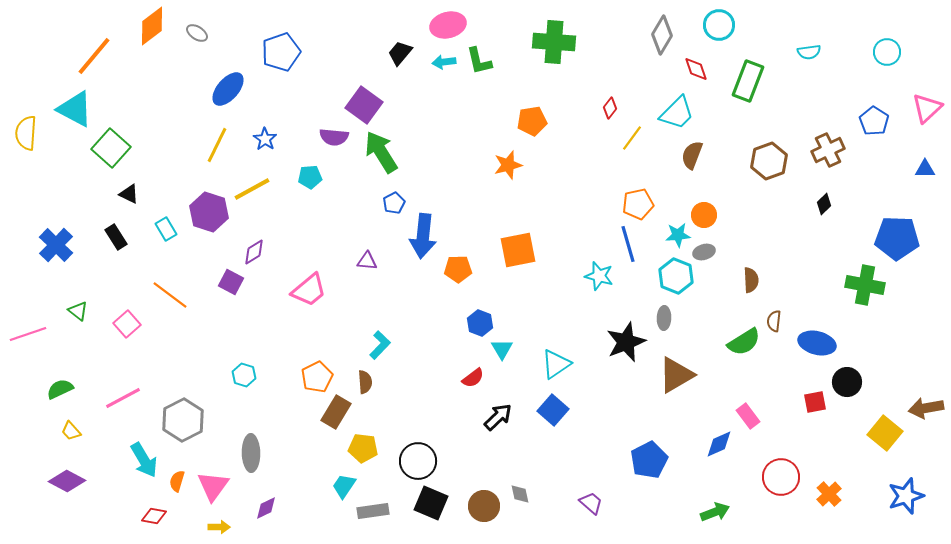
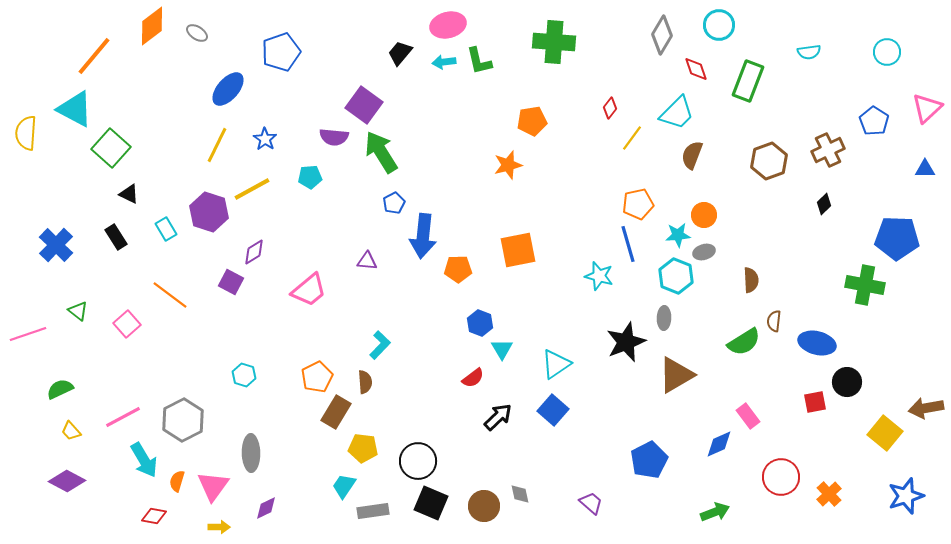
pink line at (123, 398): moved 19 px down
